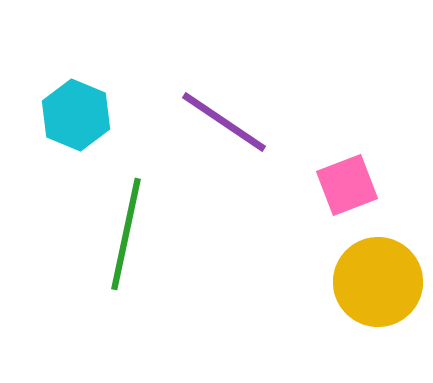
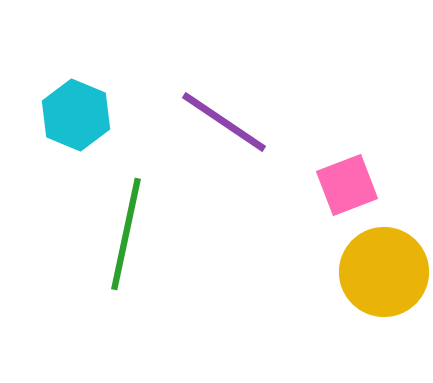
yellow circle: moved 6 px right, 10 px up
